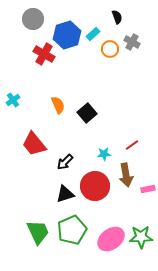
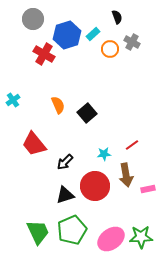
black triangle: moved 1 px down
